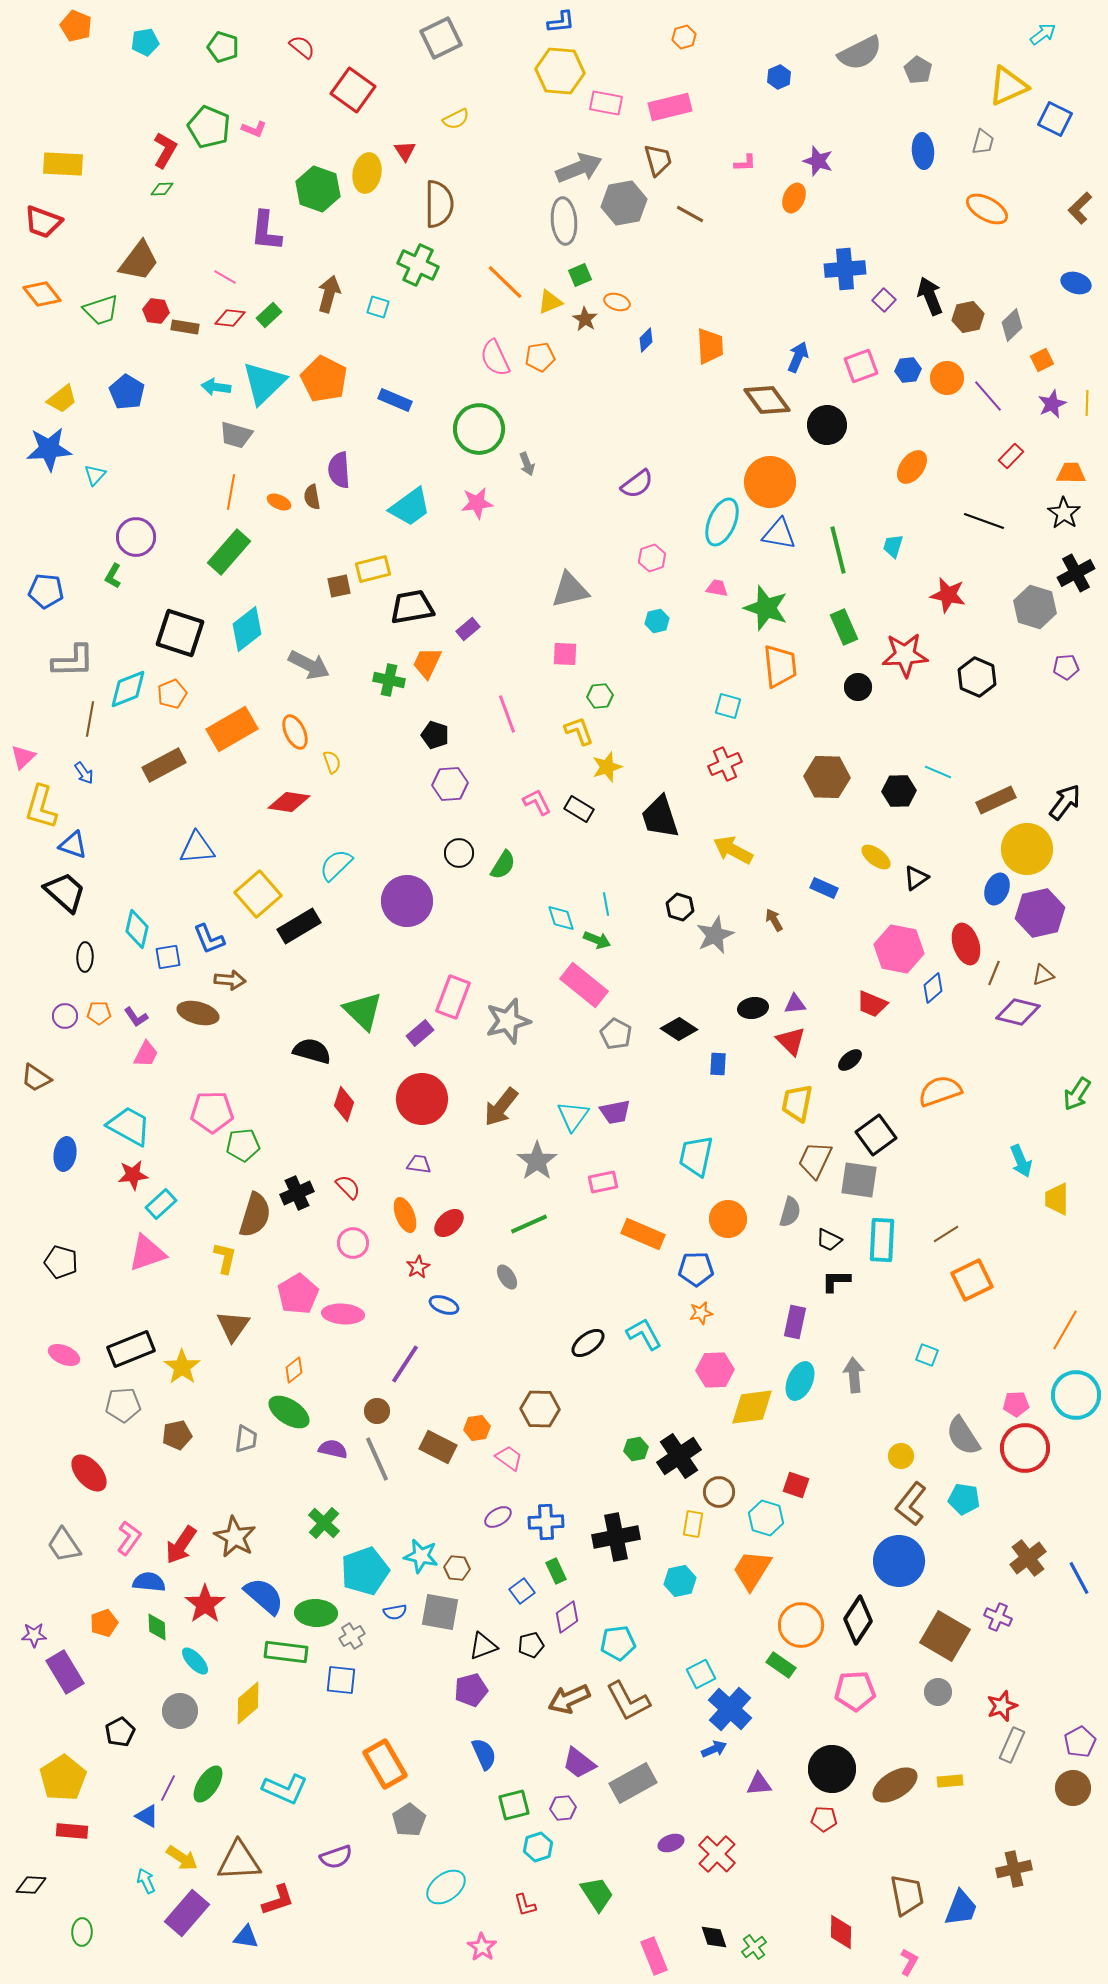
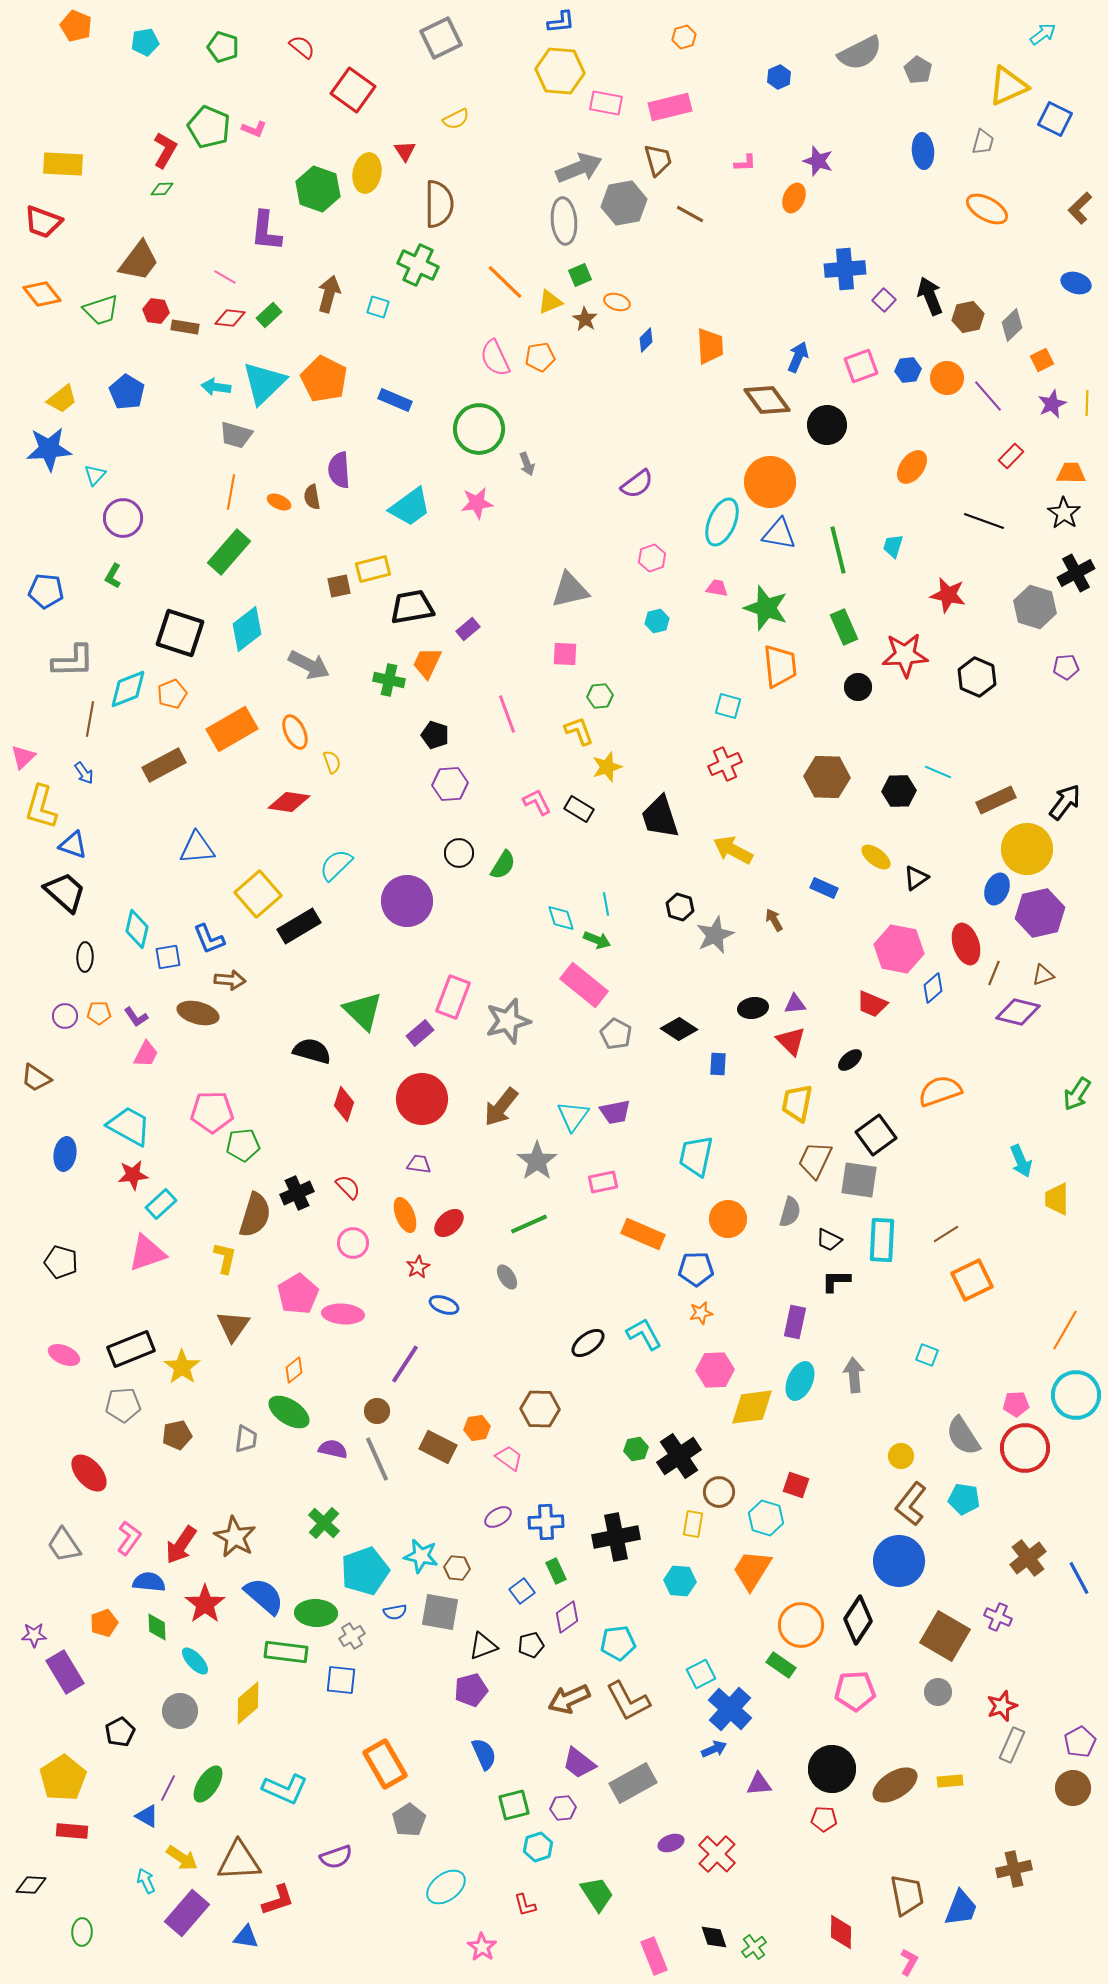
purple circle at (136, 537): moved 13 px left, 19 px up
cyan hexagon at (680, 1581): rotated 16 degrees clockwise
